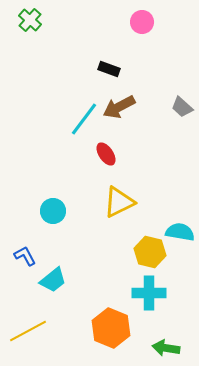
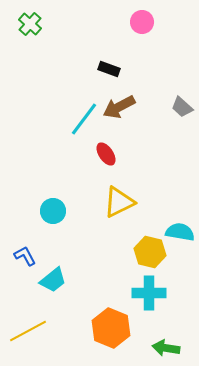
green cross: moved 4 px down
